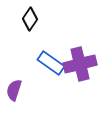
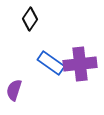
purple cross: rotated 8 degrees clockwise
